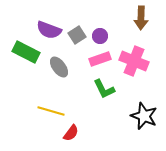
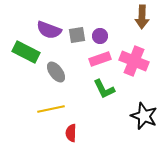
brown arrow: moved 1 px right, 1 px up
gray square: rotated 24 degrees clockwise
gray ellipse: moved 3 px left, 5 px down
yellow line: moved 2 px up; rotated 28 degrees counterclockwise
red semicircle: rotated 144 degrees clockwise
